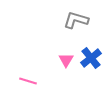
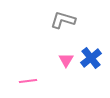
gray L-shape: moved 13 px left
pink line: rotated 24 degrees counterclockwise
